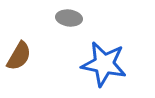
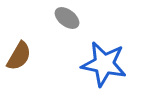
gray ellipse: moved 2 px left; rotated 30 degrees clockwise
